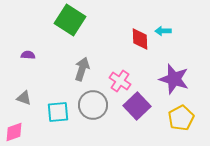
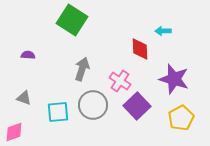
green square: moved 2 px right
red diamond: moved 10 px down
